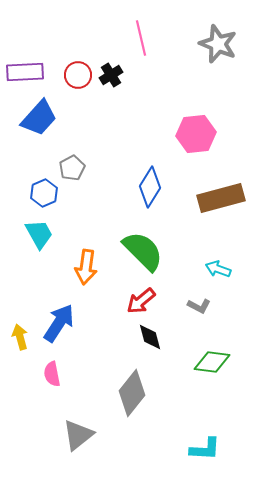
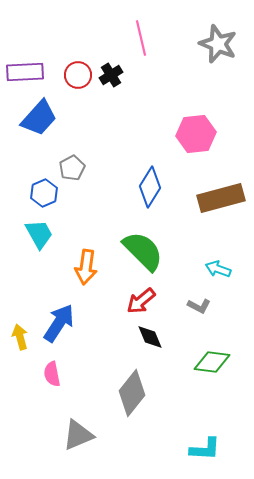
black diamond: rotated 8 degrees counterclockwise
gray triangle: rotated 16 degrees clockwise
